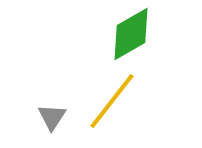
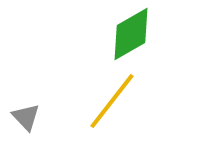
gray triangle: moved 26 px left; rotated 16 degrees counterclockwise
